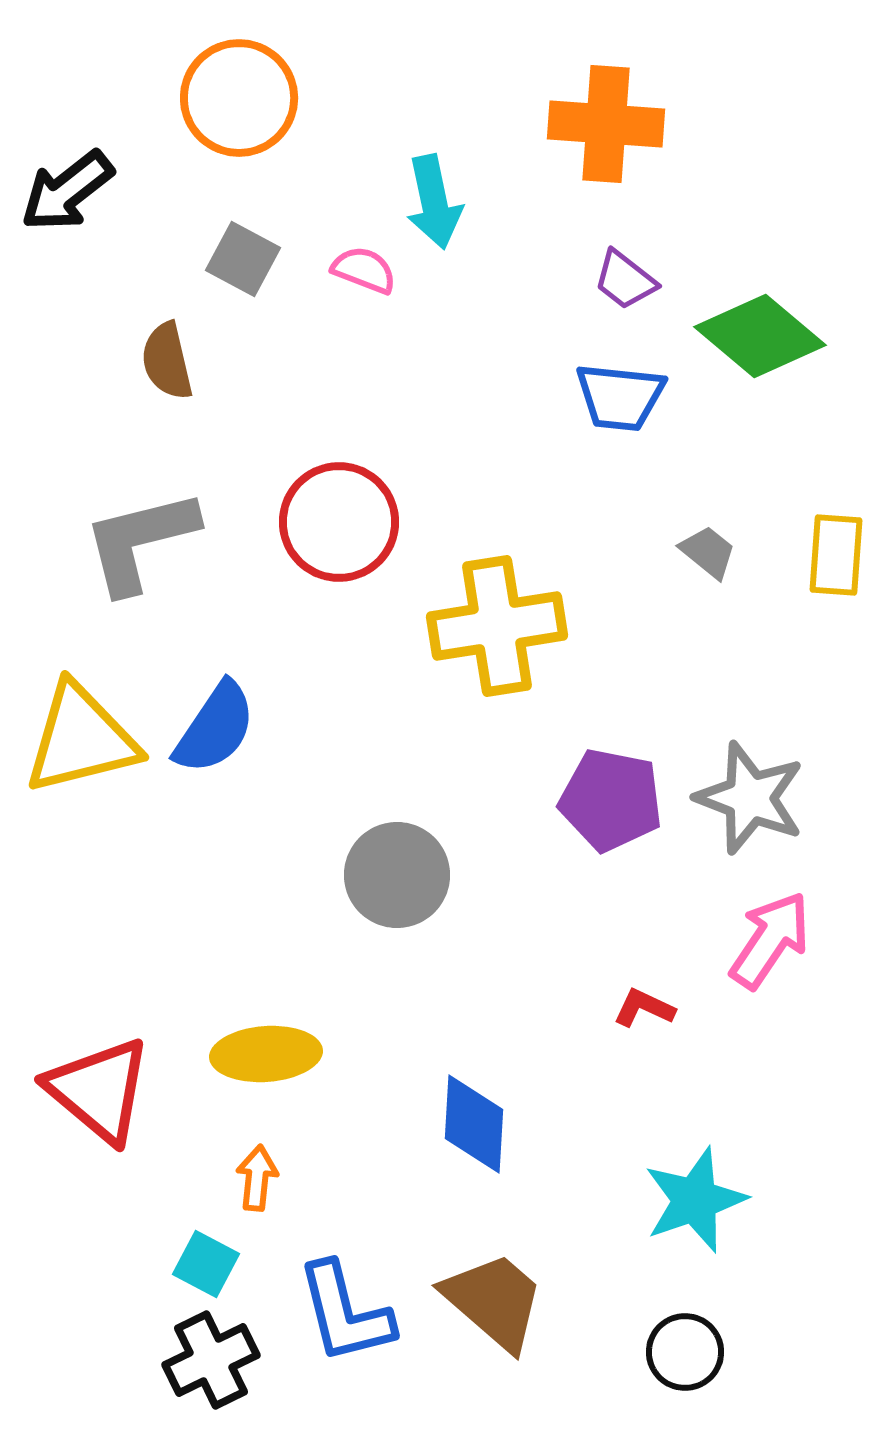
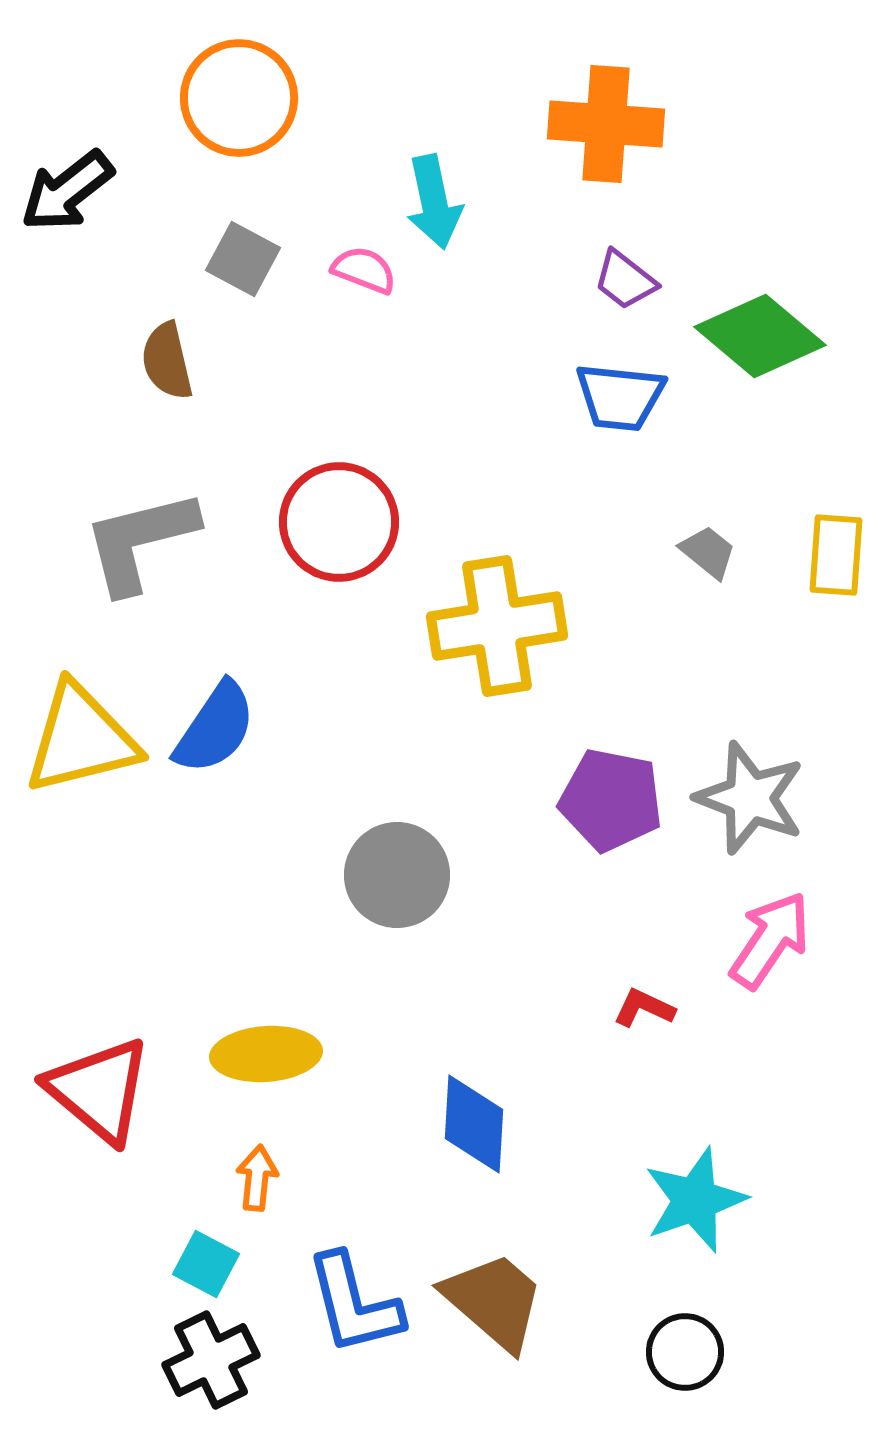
blue L-shape: moved 9 px right, 9 px up
